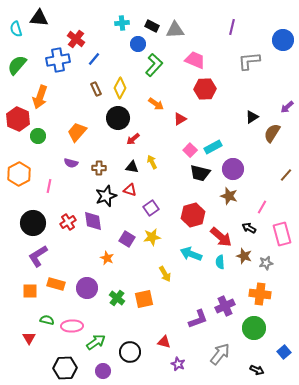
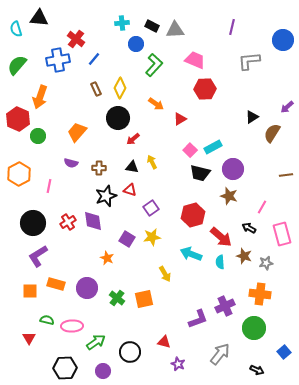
blue circle at (138, 44): moved 2 px left
brown line at (286, 175): rotated 40 degrees clockwise
